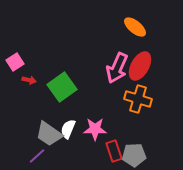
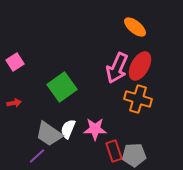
red arrow: moved 15 px left, 23 px down; rotated 24 degrees counterclockwise
